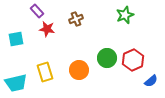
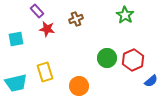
green star: rotated 18 degrees counterclockwise
orange circle: moved 16 px down
